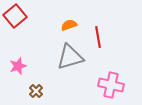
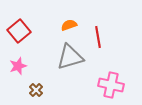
red square: moved 4 px right, 15 px down
brown cross: moved 1 px up
